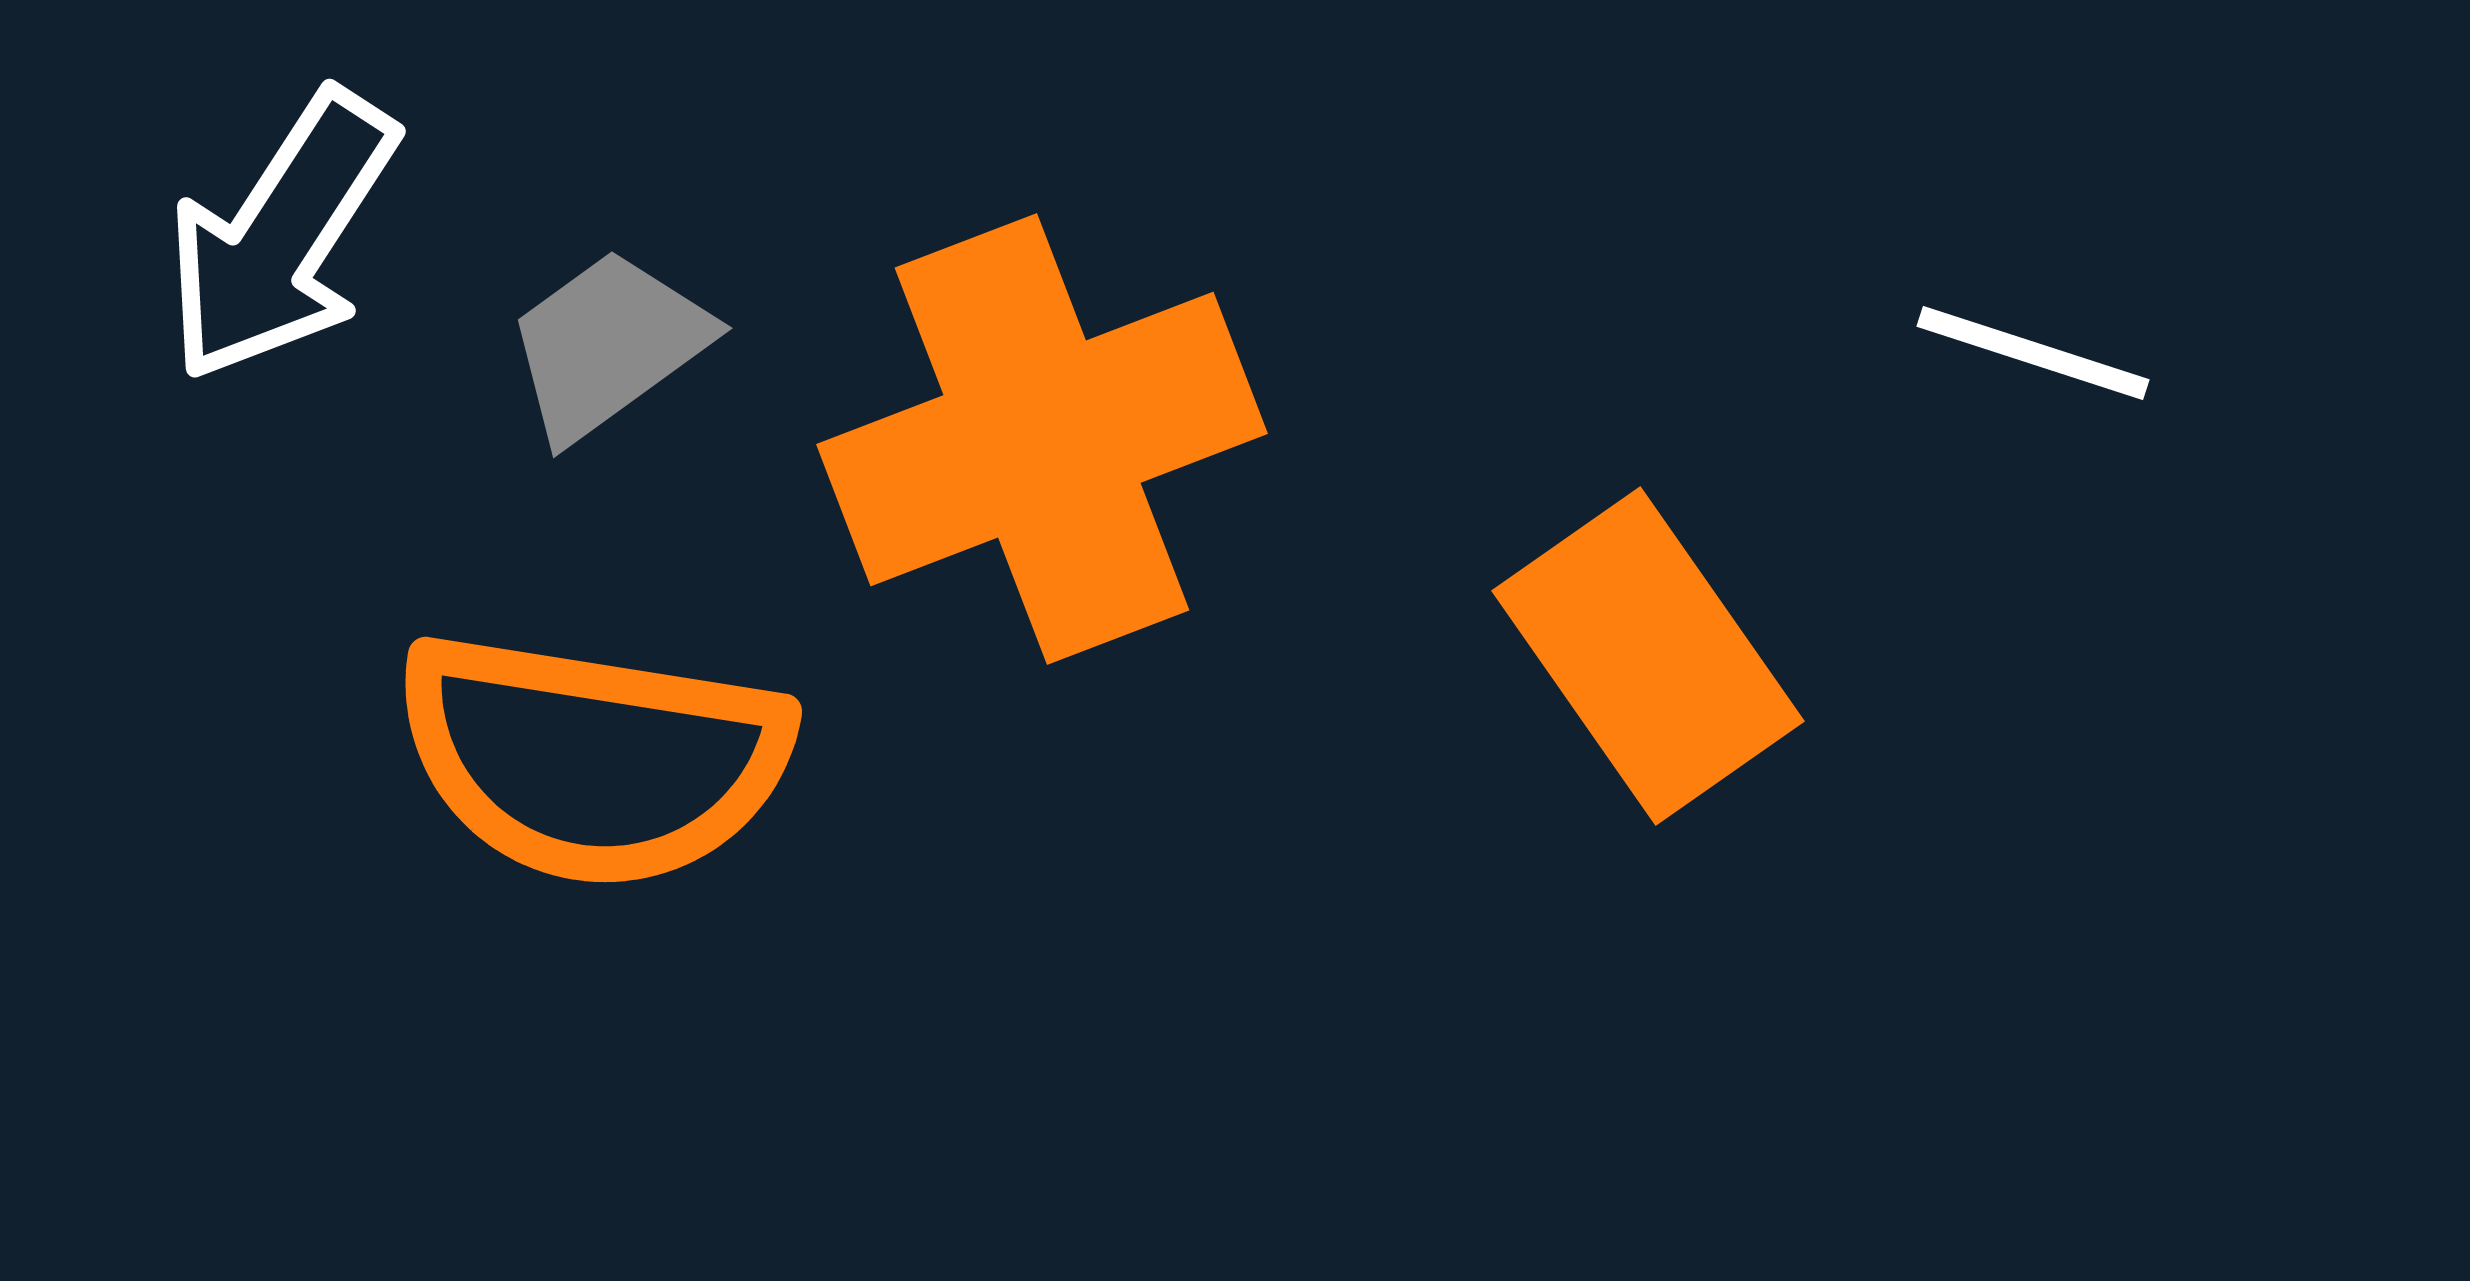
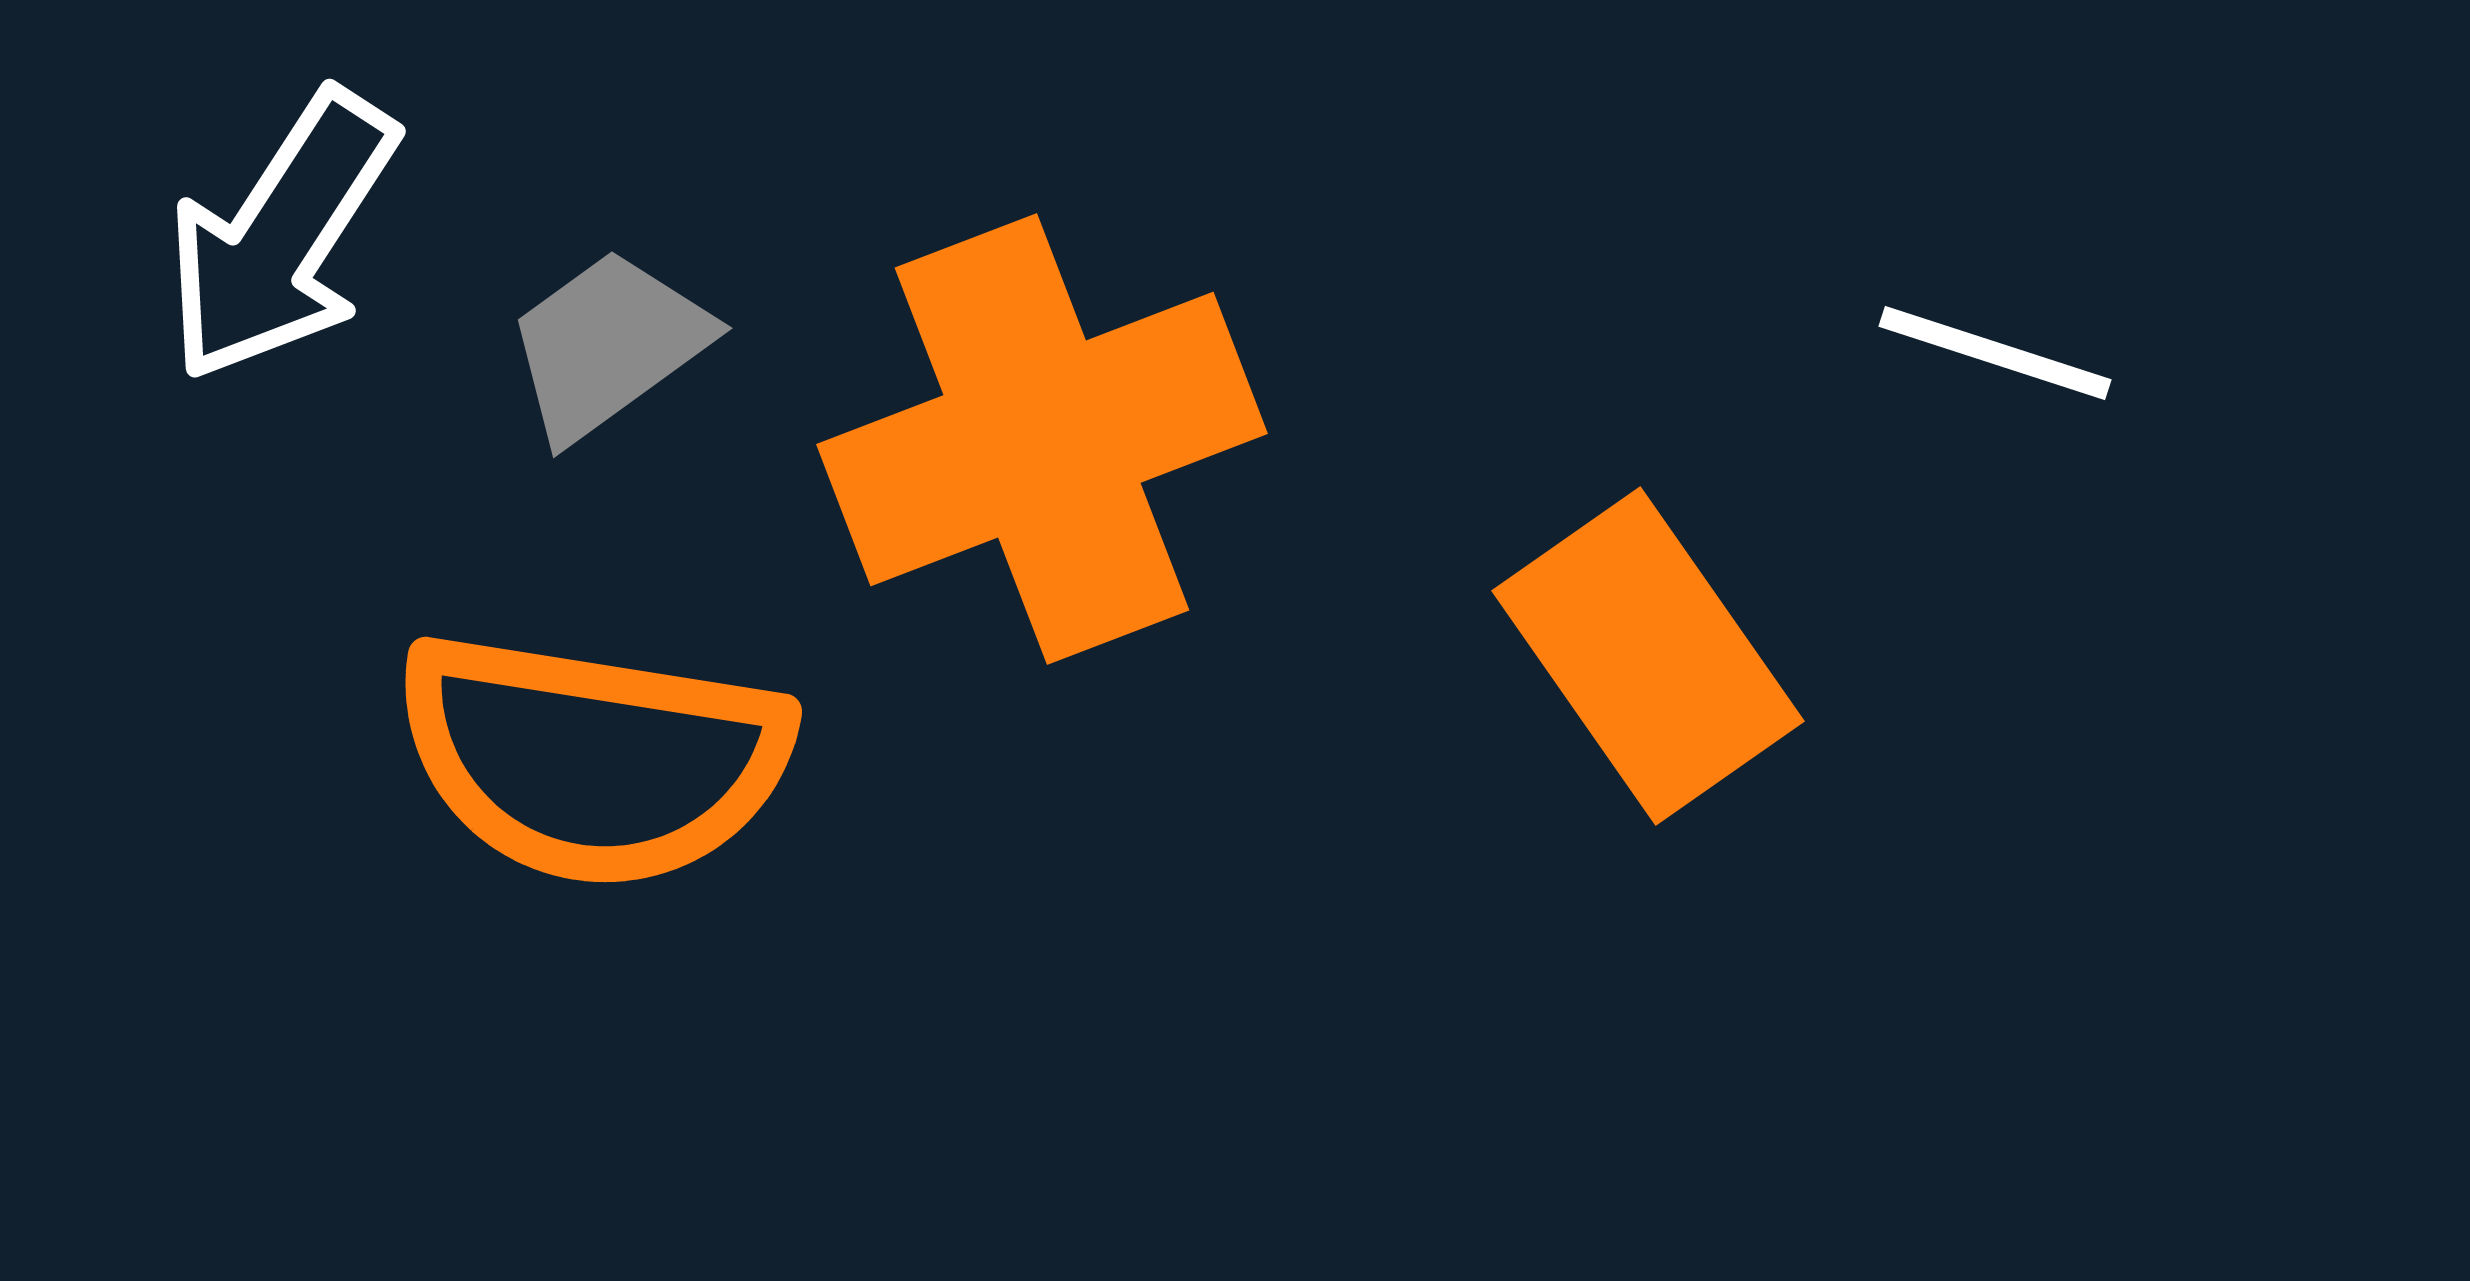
white line: moved 38 px left
